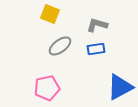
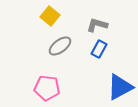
yellow square: moved 2 px down; rotated 18 degrees clockwise
blue rectangle: moved 3 px right; rotated 54 degrees counterclockwise
pink pentagon: rotated 20 degrees clockwise
